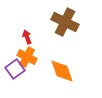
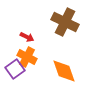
red arrow: rotated 136 degrees clockwise
orange diamond: moved 2 px right
